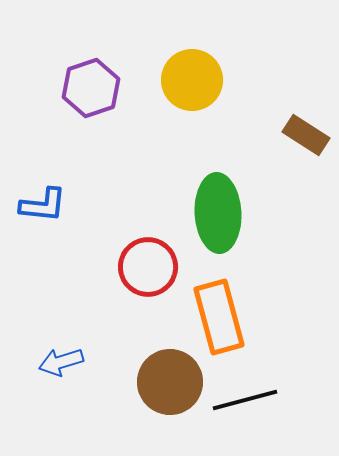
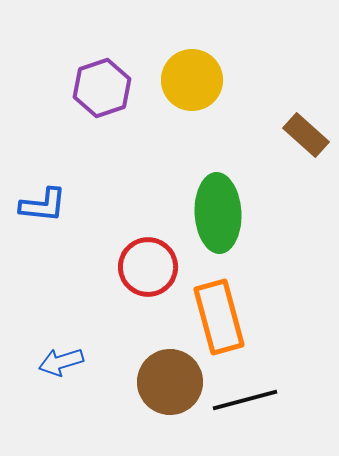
purple hexagon: moved 11 px right
brown rectangle: rotated 9 degrees clockwise
